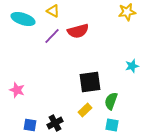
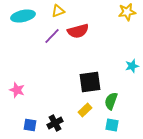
yellow triangle: moved 5 px right; rotated 48 degrees counterclockwise
cyan ellipse: moved 3 px up; rotated 30 degrees counterclockwise
